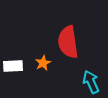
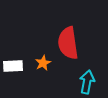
red semicircle: moved 1 px down
cyan arrow: moved 4 px left; rotated 35 degrees clockwise
